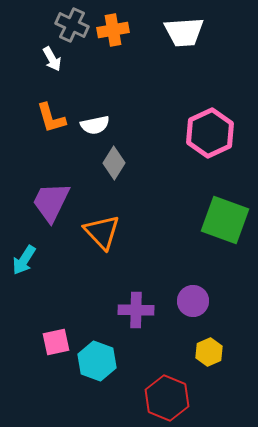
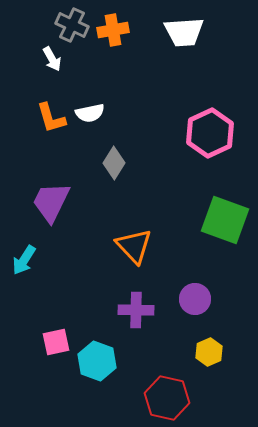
white semicircle: moved 5 px left, 12 px up
orange triangle: moved 32 px right, 14 px down
purple circle: moved 2 px right, 2 px up
red hexagon: rotated 9 degrees counterclockwise
